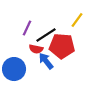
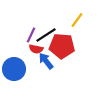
purple line: moved 4 px right, 7 px down
